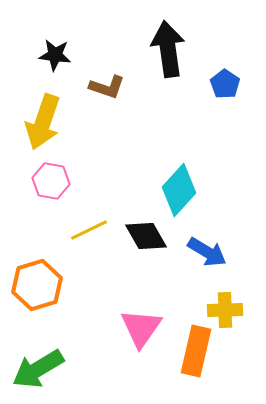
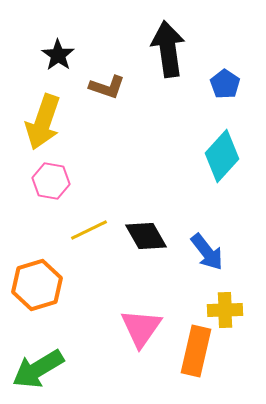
black star: moved 3 px right; rotated 28 degrees clockwise
cyan diamond: moved 43 px right, 34 px up
blue arrow: rotated 21 degrees clockwise
